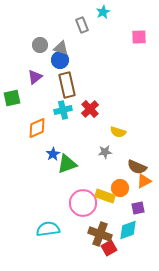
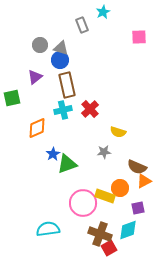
gray star: moved 1 px left
